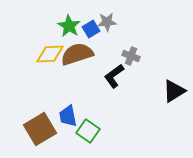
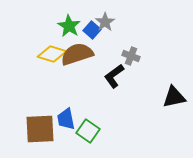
gray star: moved 2 px left; rotated 30 degrees counterclockwise
blue square: moved 1 px right, 1 px down; rotated 18 degrees counterclockwise
yellow diamond: moved 2 px right; rotated 20 degrees clockwise
black triangle: moved 6 px down; rotated 20 degrees clockwise
blue trapezoid: moved 2 px left, 3 px down
brown square: rotated 28 degrees clockwise
